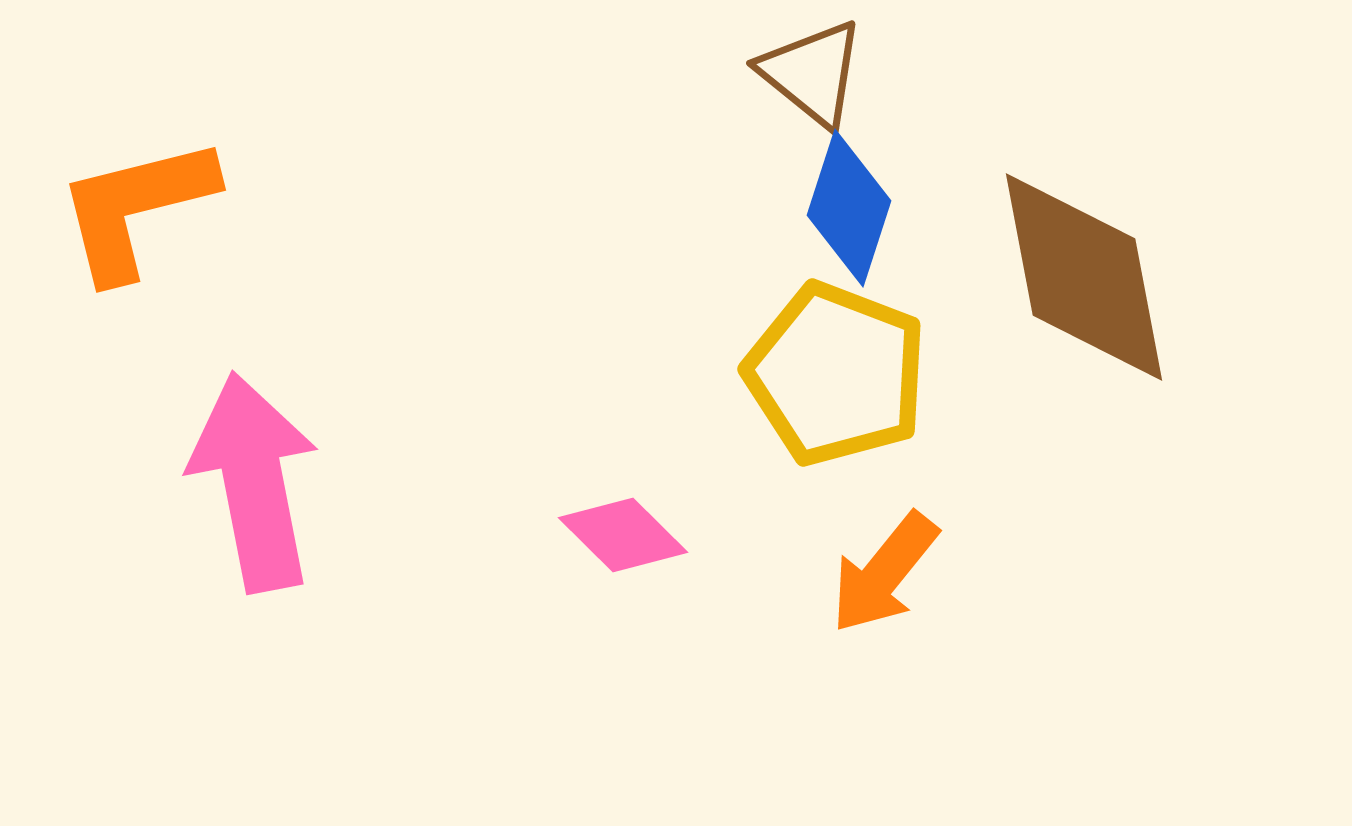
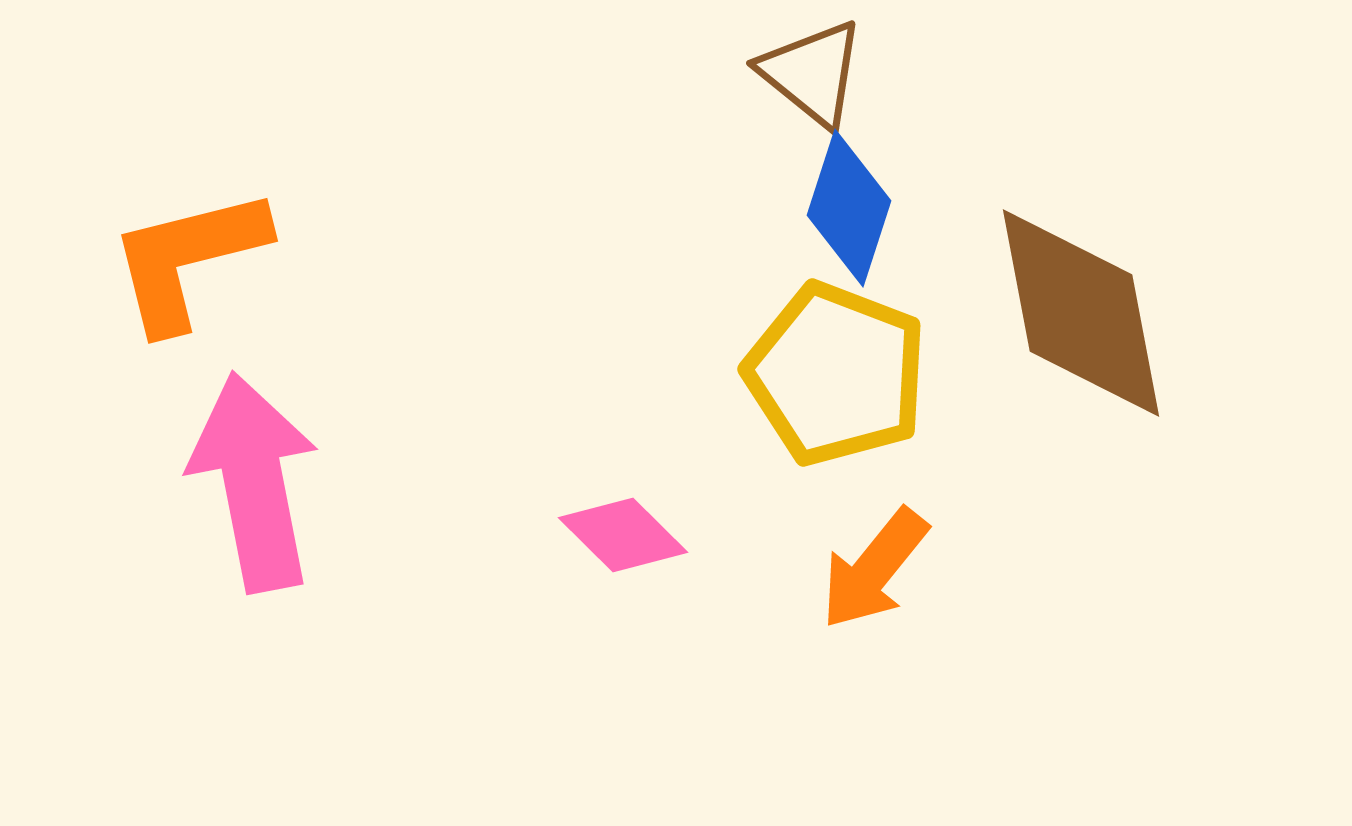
orange L-shape: moved 52 px right, 51 px down
brown diamond: moved 3 px left, 36 px down
orange arrow: moved 10 px left, 4 px up
